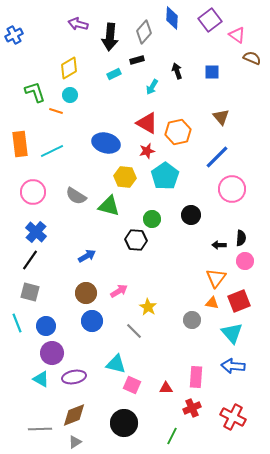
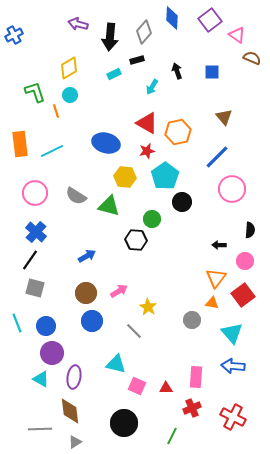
orange line at (56, 111): rotated 56 degrees clockwise
brown triangle at (221, 117): moved 3 px right
pink circle at (33, 192): moved 2 px right, 1 px down
black circle at (191, 215): moved 9 px left, 13 px up
black semicircle at (241, 238): moved 9 px right, 8 px up
gray square at (30, 292): moved 5 px right, 4 px up
red square at (239, 301): moved 4 px right, 6 px up; rotated 15 degrees counterclockwise
purple ellipse at (74, 377): rotated 70 degrees counterclockwise
pink square at (132, 385): moved 5 px right, 1 px down
brown diamond at (74, 415): moved 4 px left, 4 px up; rotated 76 degrees counterclockwise
